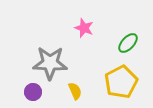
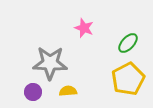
yellow pentagon: moved 7 px right, 3 px up
yellow semicircle: moved 7 px left; rotated 72 degrees counterclockwise
